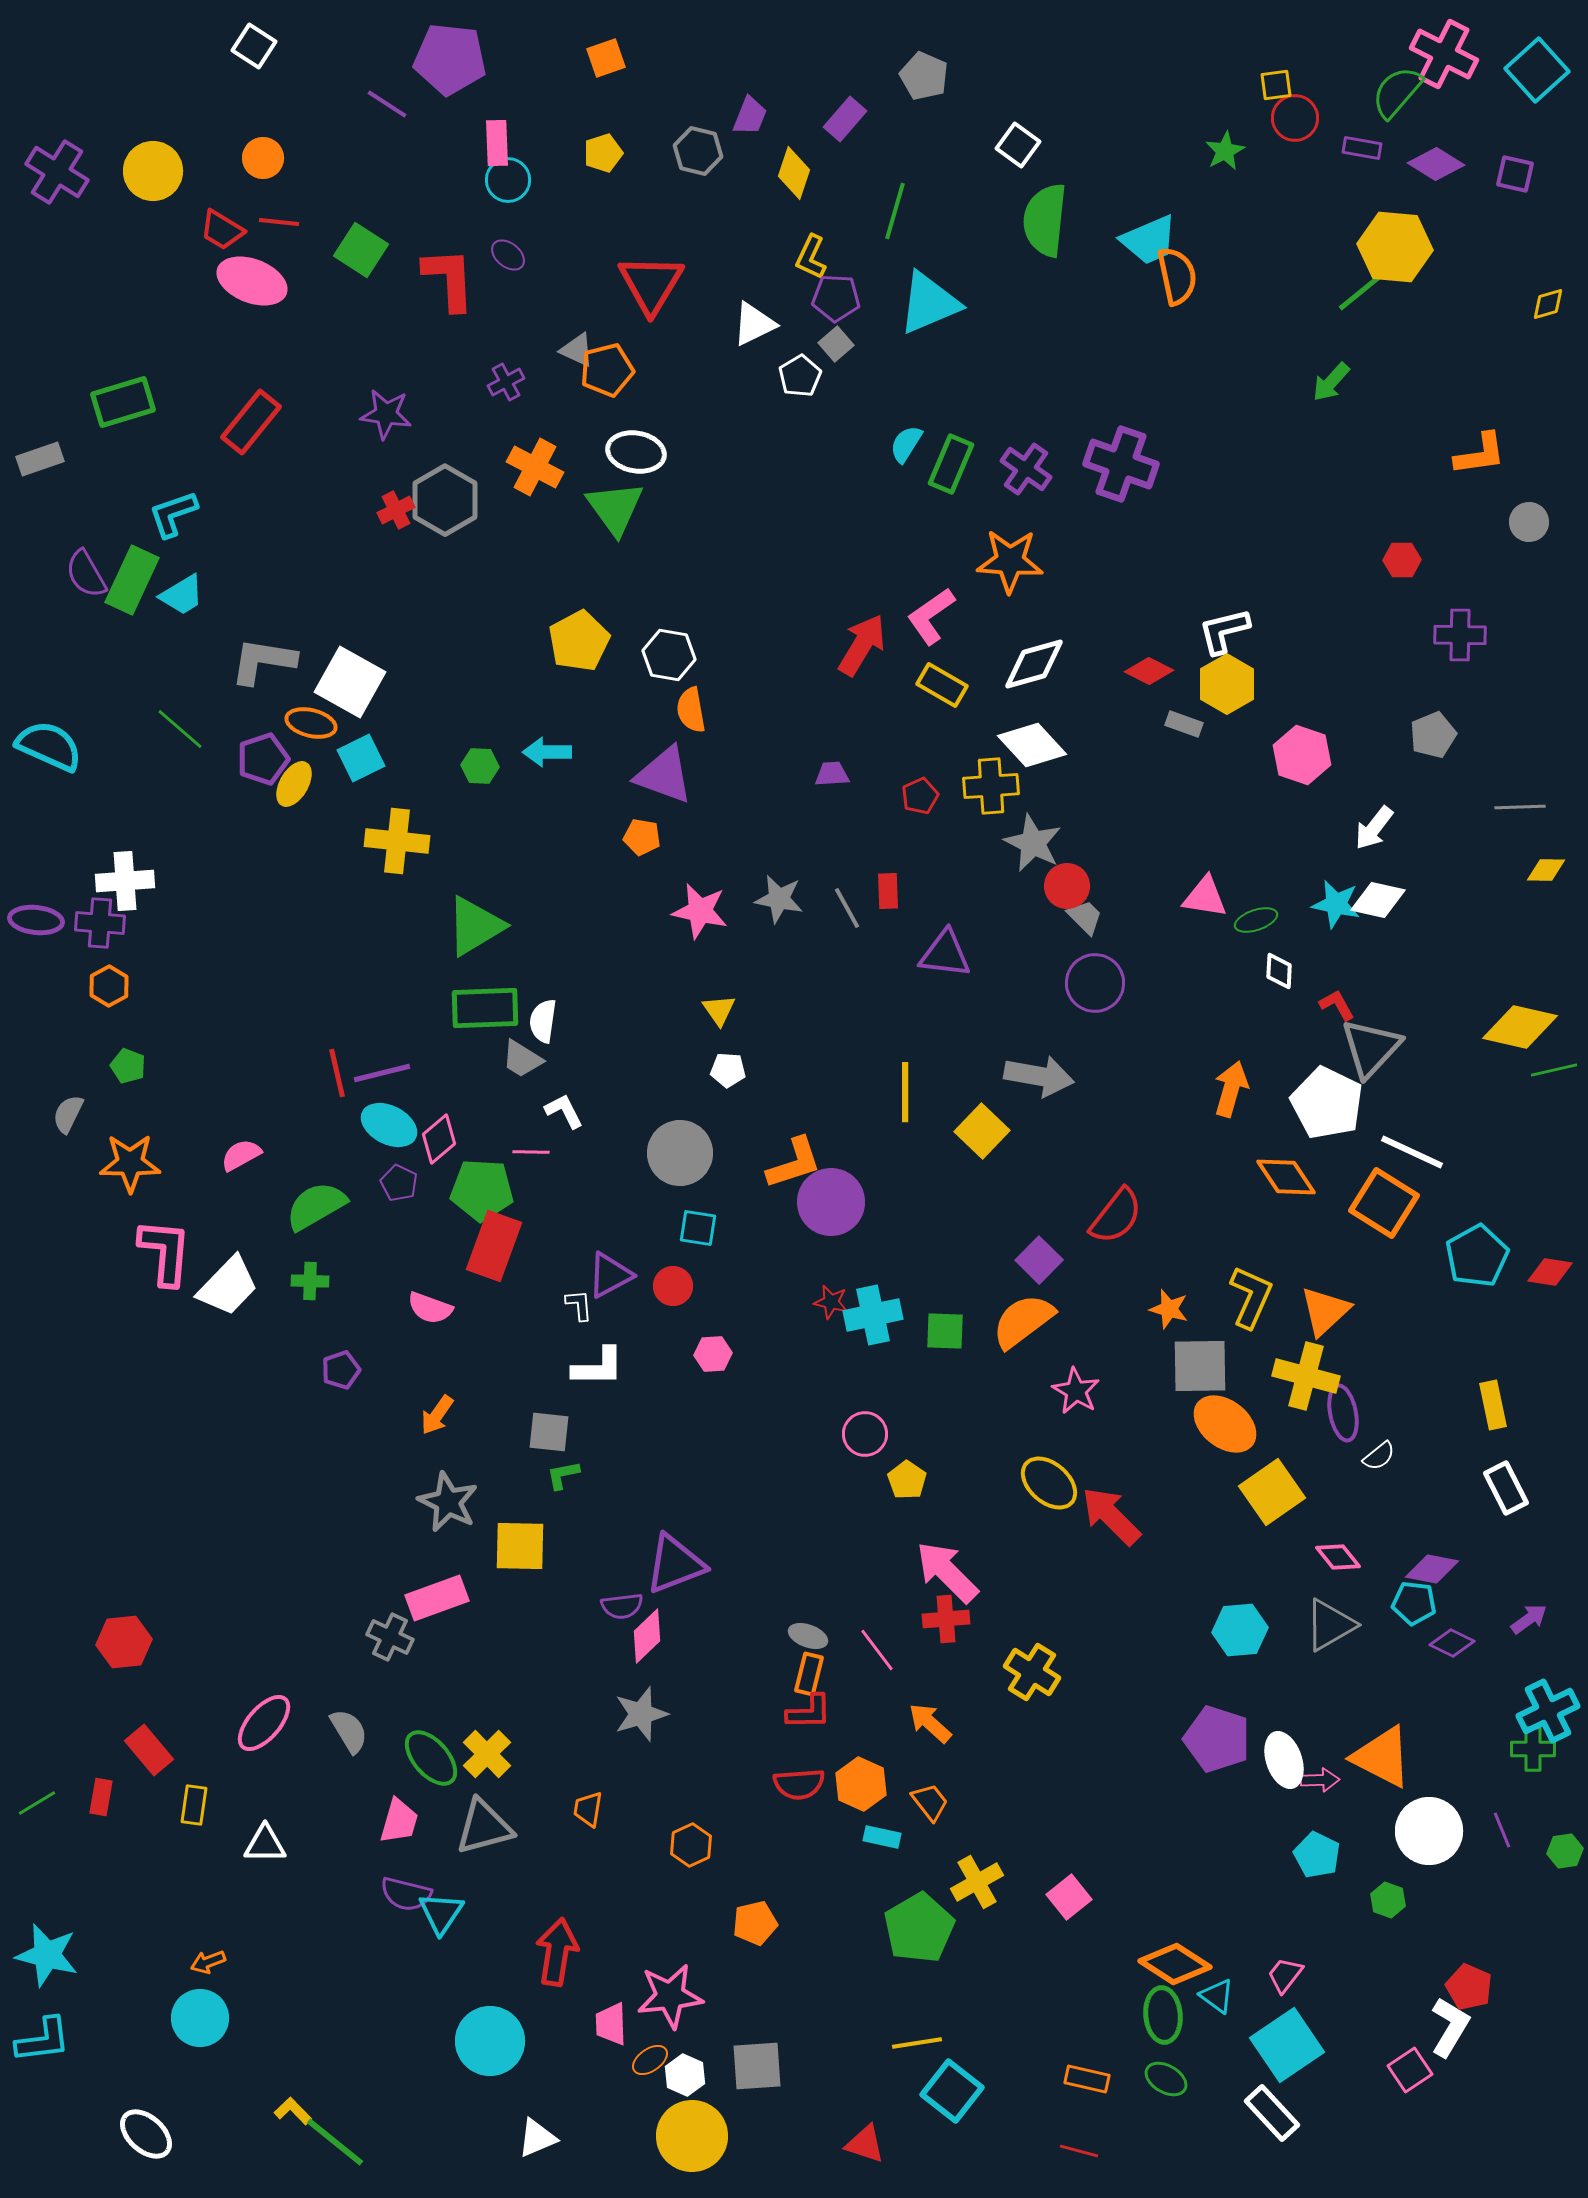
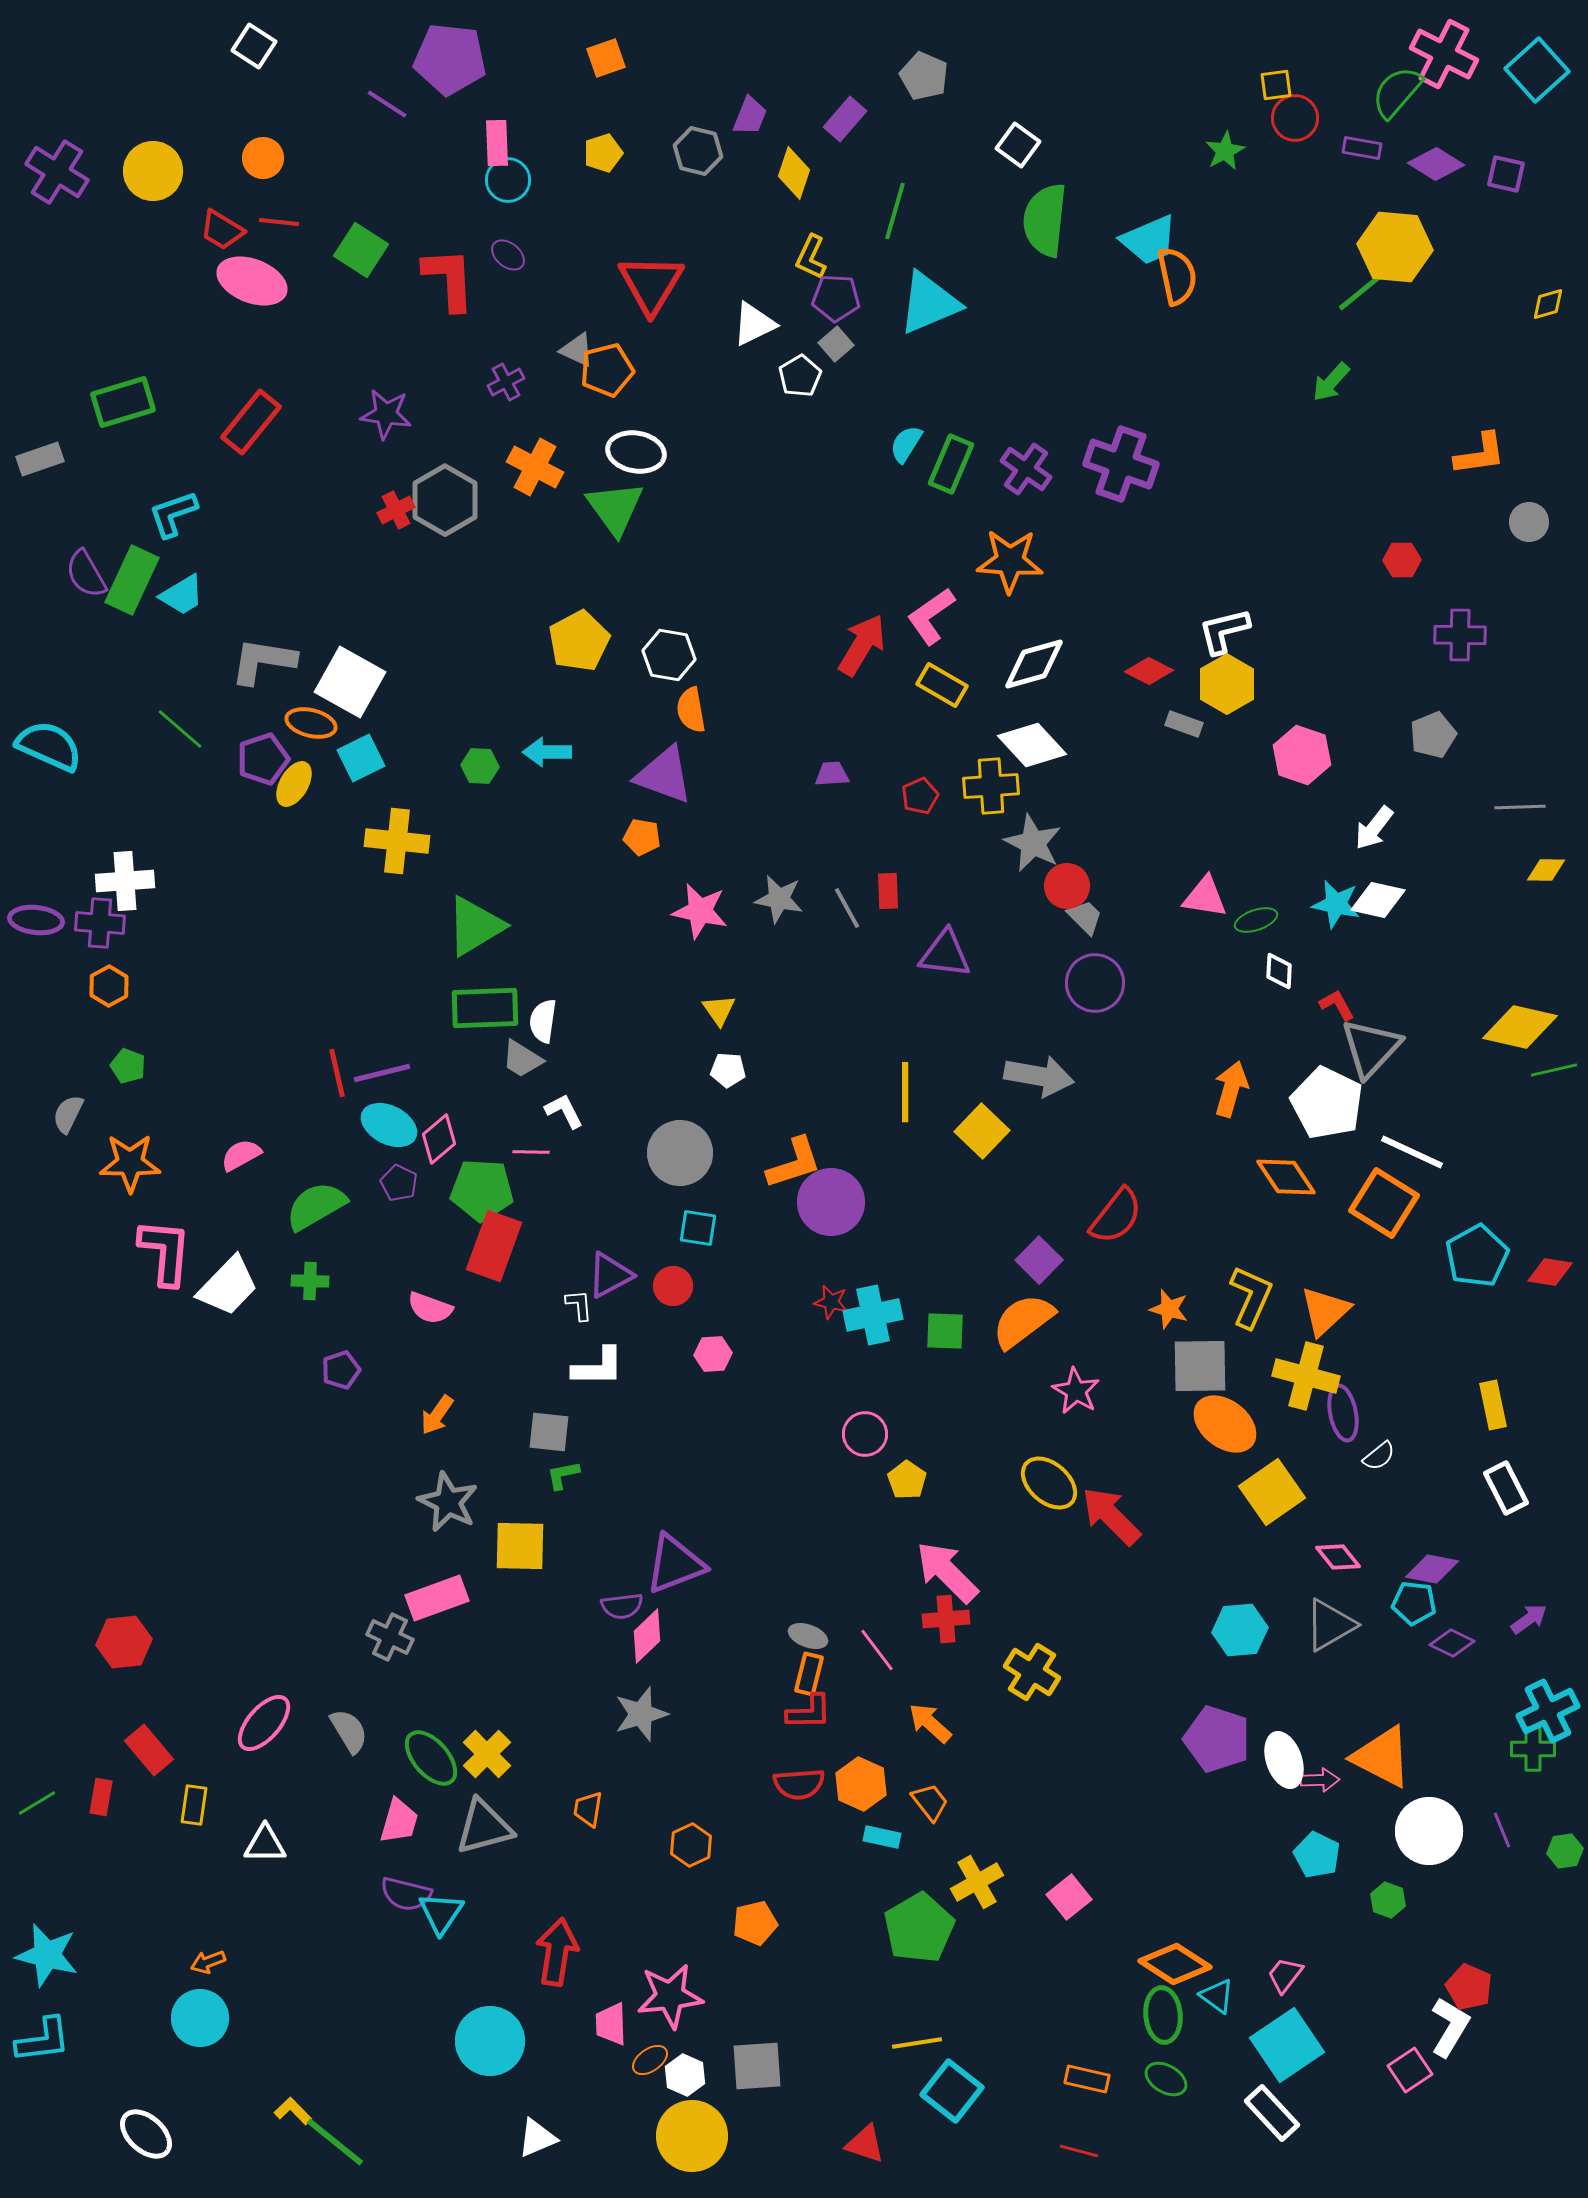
purple square at (1515, 174): moved 9 px left
